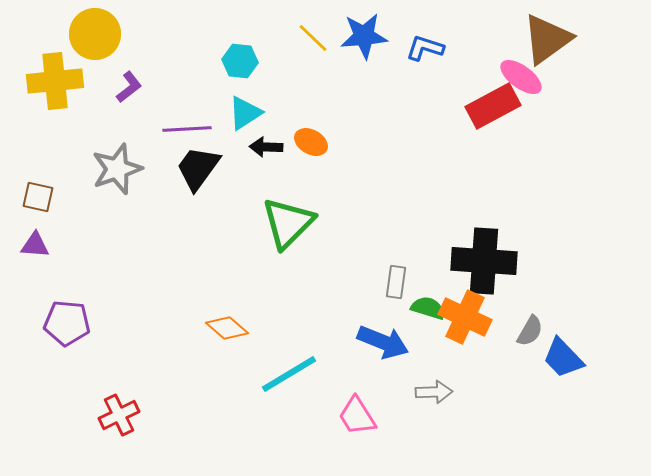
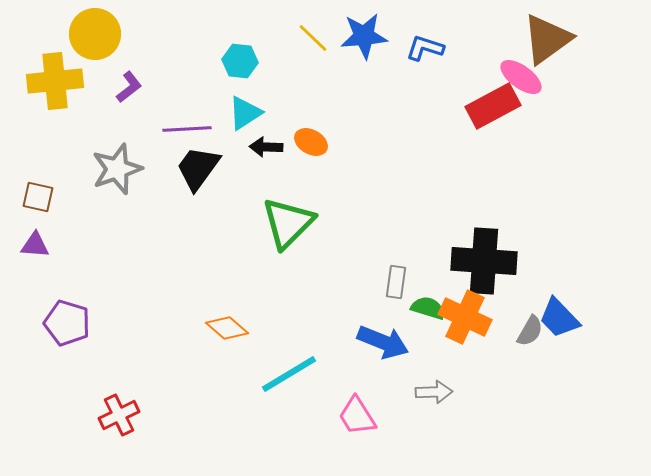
purple pentagon: rotated 12 degrees clockwise
blue trapezoid: moved 4 px left, 40 px up
